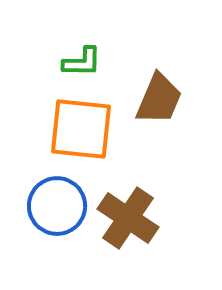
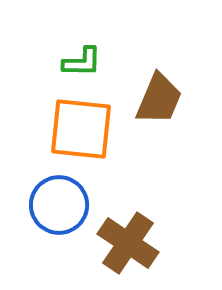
blue circle: moved 2 px right, 1 px up
brown cross: moved 25 px down
